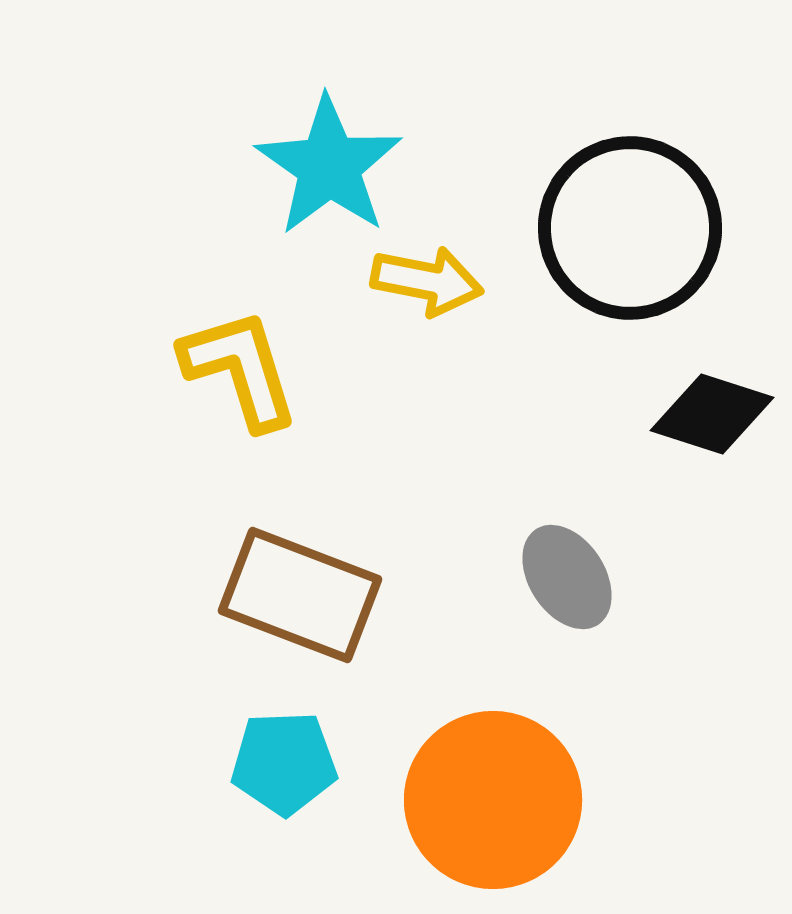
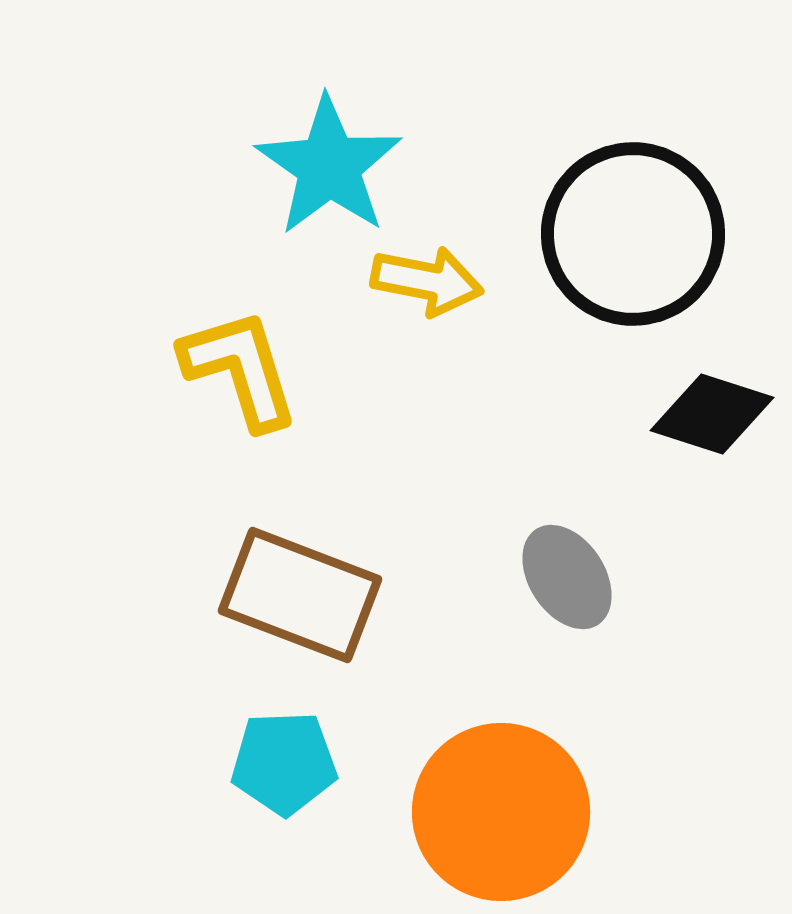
black circle: moved 3 px right, 6 px down
orange circle: moved 8 px right, 12 px down
